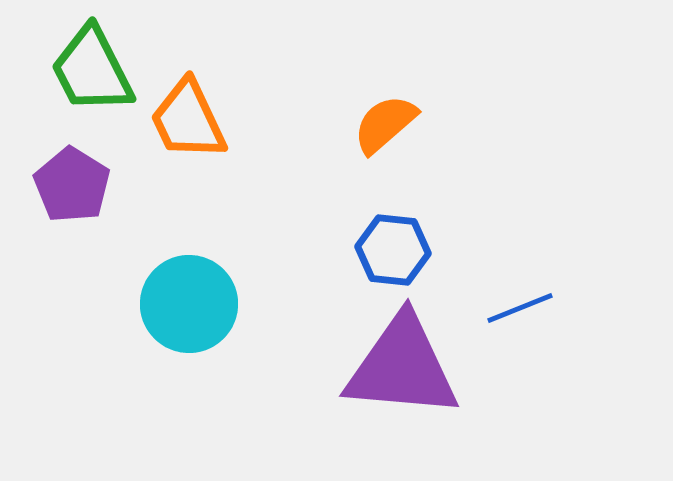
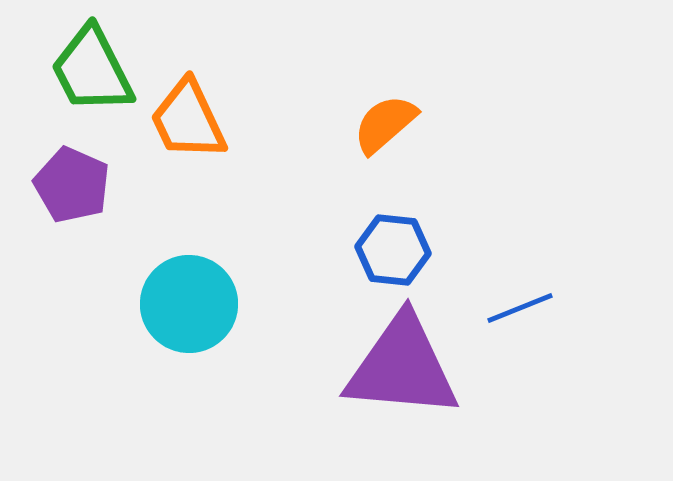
purple pentagon: rotated 8 degrees counterclockwise
